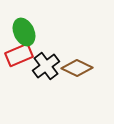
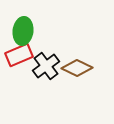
green ellipse: moved 1 px left, 1 px up; rotated 32 degrees clockwise
